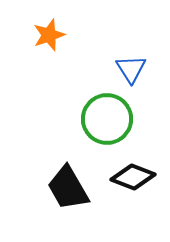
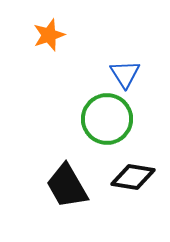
blue triangle: moved 6 px left, 5 px down
black diamond: rotated 12 degrees counterclockwise
black trapezoid: moved 1 px left, 2 px up
